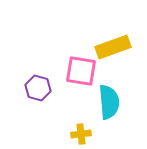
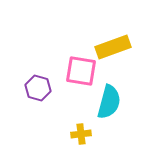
cyan semicircle: rotated 20 degrees clockwise
